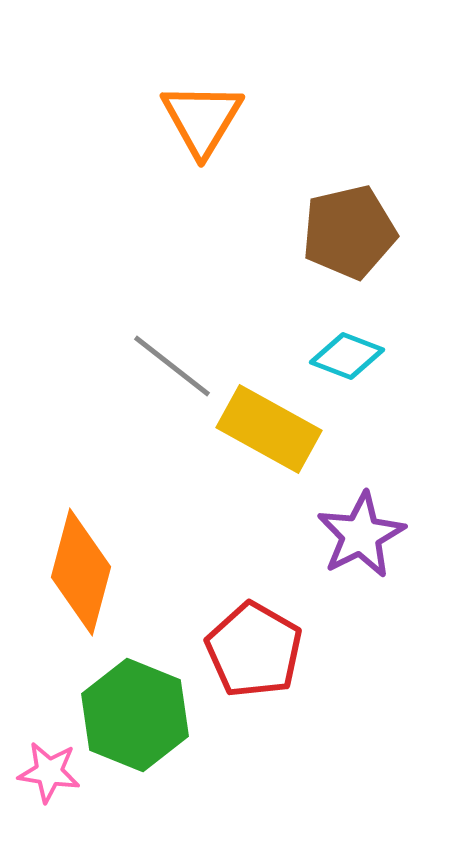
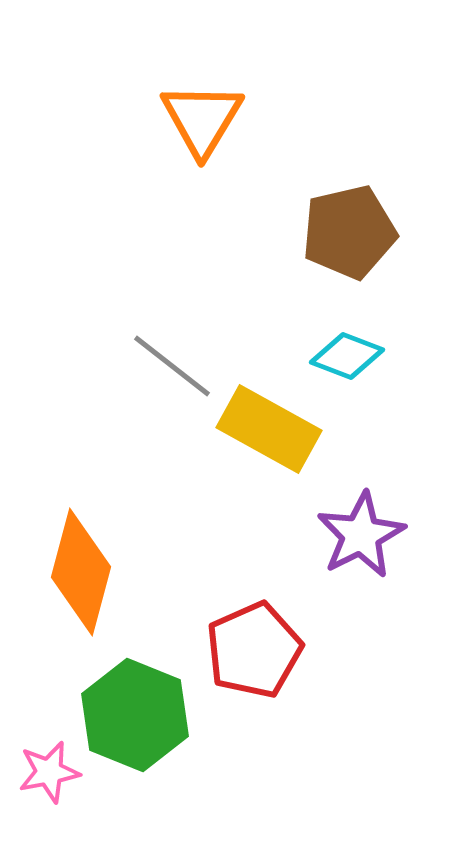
red pentagon: rotated 18 degrees clockwise
pink star: rotated 20 degrees counterclockwise
